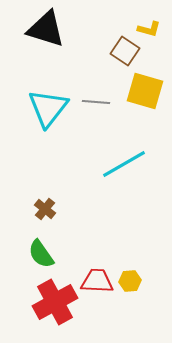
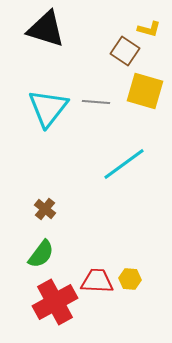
cyan line: rotated 6 degrees counterclockwise
green semicircle: rotated 108 degrees counterclockwise
yellow hexagon: moved 2 px up; rotated 10 degrees clockwise
